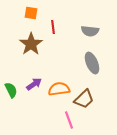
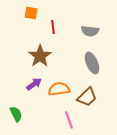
brown star: moved 9 px right, 12 px down
green semicircle: moved 5 px right, 24 px down
brown trapezoid: moved 3 px right, 2 px up
